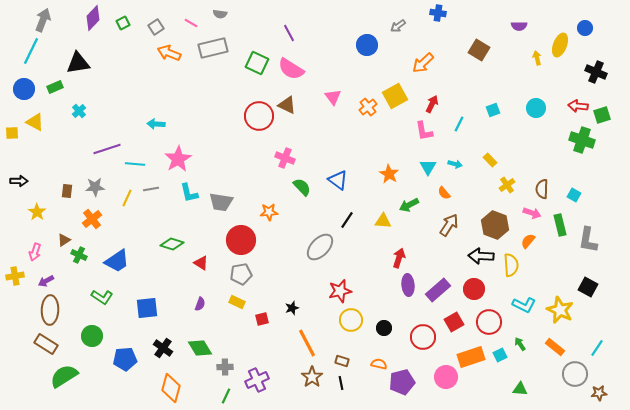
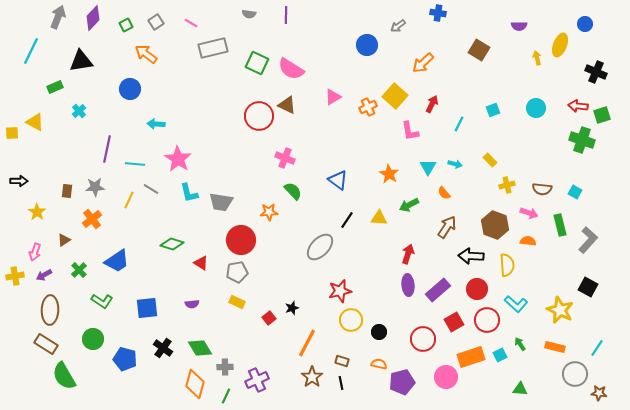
gray semicircle at (220, 14): moved 29 px right
gray arrow at (43, 20): moved 15 px right, 3 px up
green square at (123, 23): moved 3 px right, 2 px down
gray square at (156, 27): moved 5 px up
blue circle at (585, 28): moved 4 px up
purple line at (289, 33): moved 3 px left, 18 px up; rotated 30 degrees clockwise
orange arrow at (169, 53): moved 23 px left, 1 px down; rotated 15 degrees clockwise
black triangle at (78, 63): moved 3 px right, 2 px up
blue circle at (24, 89): moved 106 px right
yellow square at (395, 96): rotated 20 degrees counterclockwise
pink triangle at (333, 97): rotated 36 degrees clockwise
orange cross at (368, 107): rotated 12 degrees clockwise
pink L-shape at (424, 131): moved 14 px left
purple line at (107, 149): rotated 60 degrees counterclockwise
pink star at (178, 159): rotated 8 degrees counterclockwise
yellow cross at (507, 185): rotated 21 degrees clockwise
green semicircle at (302, 187): moved 9 px left, 4 px down
gray line at (151, 189): rotated 42 degrees clockwise
brown semicircle at (542, 189): rotated 84 degrees counterclockwise
cyan square at (574, 195): moved 1 px right, 3 px up
yellow line at (127, 198): moved 2 px right, 2 px down
pink arrow at (532, 213): moved 3 px left
yellow triangle at (383, 221): moved 4 px left, 3 px up
brown arrow at (449, 225): moved 2 px left, 2 px down
gray L-shape at (588, 240): rotated 148 degrees counterclockwise
orange semicircle at (528, 241): rotated 56 degrees clockwise
green cross at (79, 255): moved 15 px down; rotated 21 degrees clockwise
black arrow at (481, 256): moved 10 px left
red arrow at (399, 258): moved 9 px right, 4 px up
yellow semicircle at (511, 265): moved 4 px left
gray pentagon at (241, 274): moved 4 px left, 2 px up
purple arrow at (46, 281): moved 2 px left, 6 px up
red circle at (474, 289): moved 3 px right
green L-shape at (102, 297): moved 4 px down
purple semicircle at (200, 304): moved 8 px left; rotated 64 degrees clockwise
cyan L-shape at (524, 305): moved 8 px left, 1 px up; rotated 15 degrees clockwise
red square at (262, 319): moved 7 px right, 1 px up; rotated 24 degrees counterclockwise
red circle at (489, 322): moved 2 px left, 2 px up
black circle at (384, 328): moved 5 px left, 4 px down
green circle at (92, 336): moved 1 px right, 3 px down
red circle at (423, 337): moved 2 px down
orange line at (307, 343): rotated 56 degrees clockwise
orange rectangle at (555, 347): rotated 24 degrees counterclockwise
blue pentagon at (125, 359): rotated 20 degrees clockwise
green semicircle at (64, 376): rotated 88 degrees counterclockwise
orange diamond at (171, 388): moved 24 px right, 4 px up
brown star at (599, 393): rotated 14 degrees clockwise
